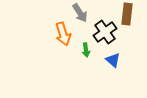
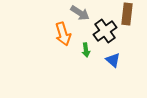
gray arrow: rotated 24 degrees counterclockwise
black cross: moved 1 px up
